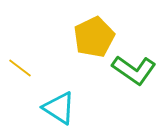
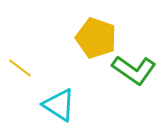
yellow pentagon: moved 2 px right, 1 px down; rotated 27 degrees counterclockwise
cyan triangle: moved 3 px up
